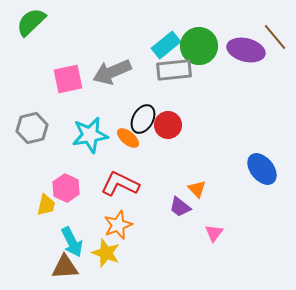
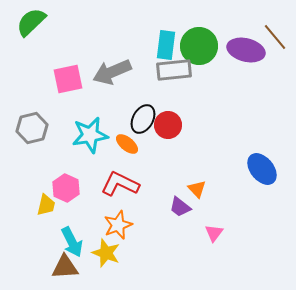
cyan rectangle: rotated 44 degrees counterclockwise
orange ellipse: moved 1 px left, 6 px down
